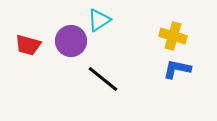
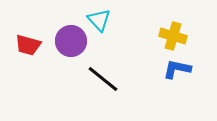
cyan triangle: rotated 40 degrees counterclockwise
